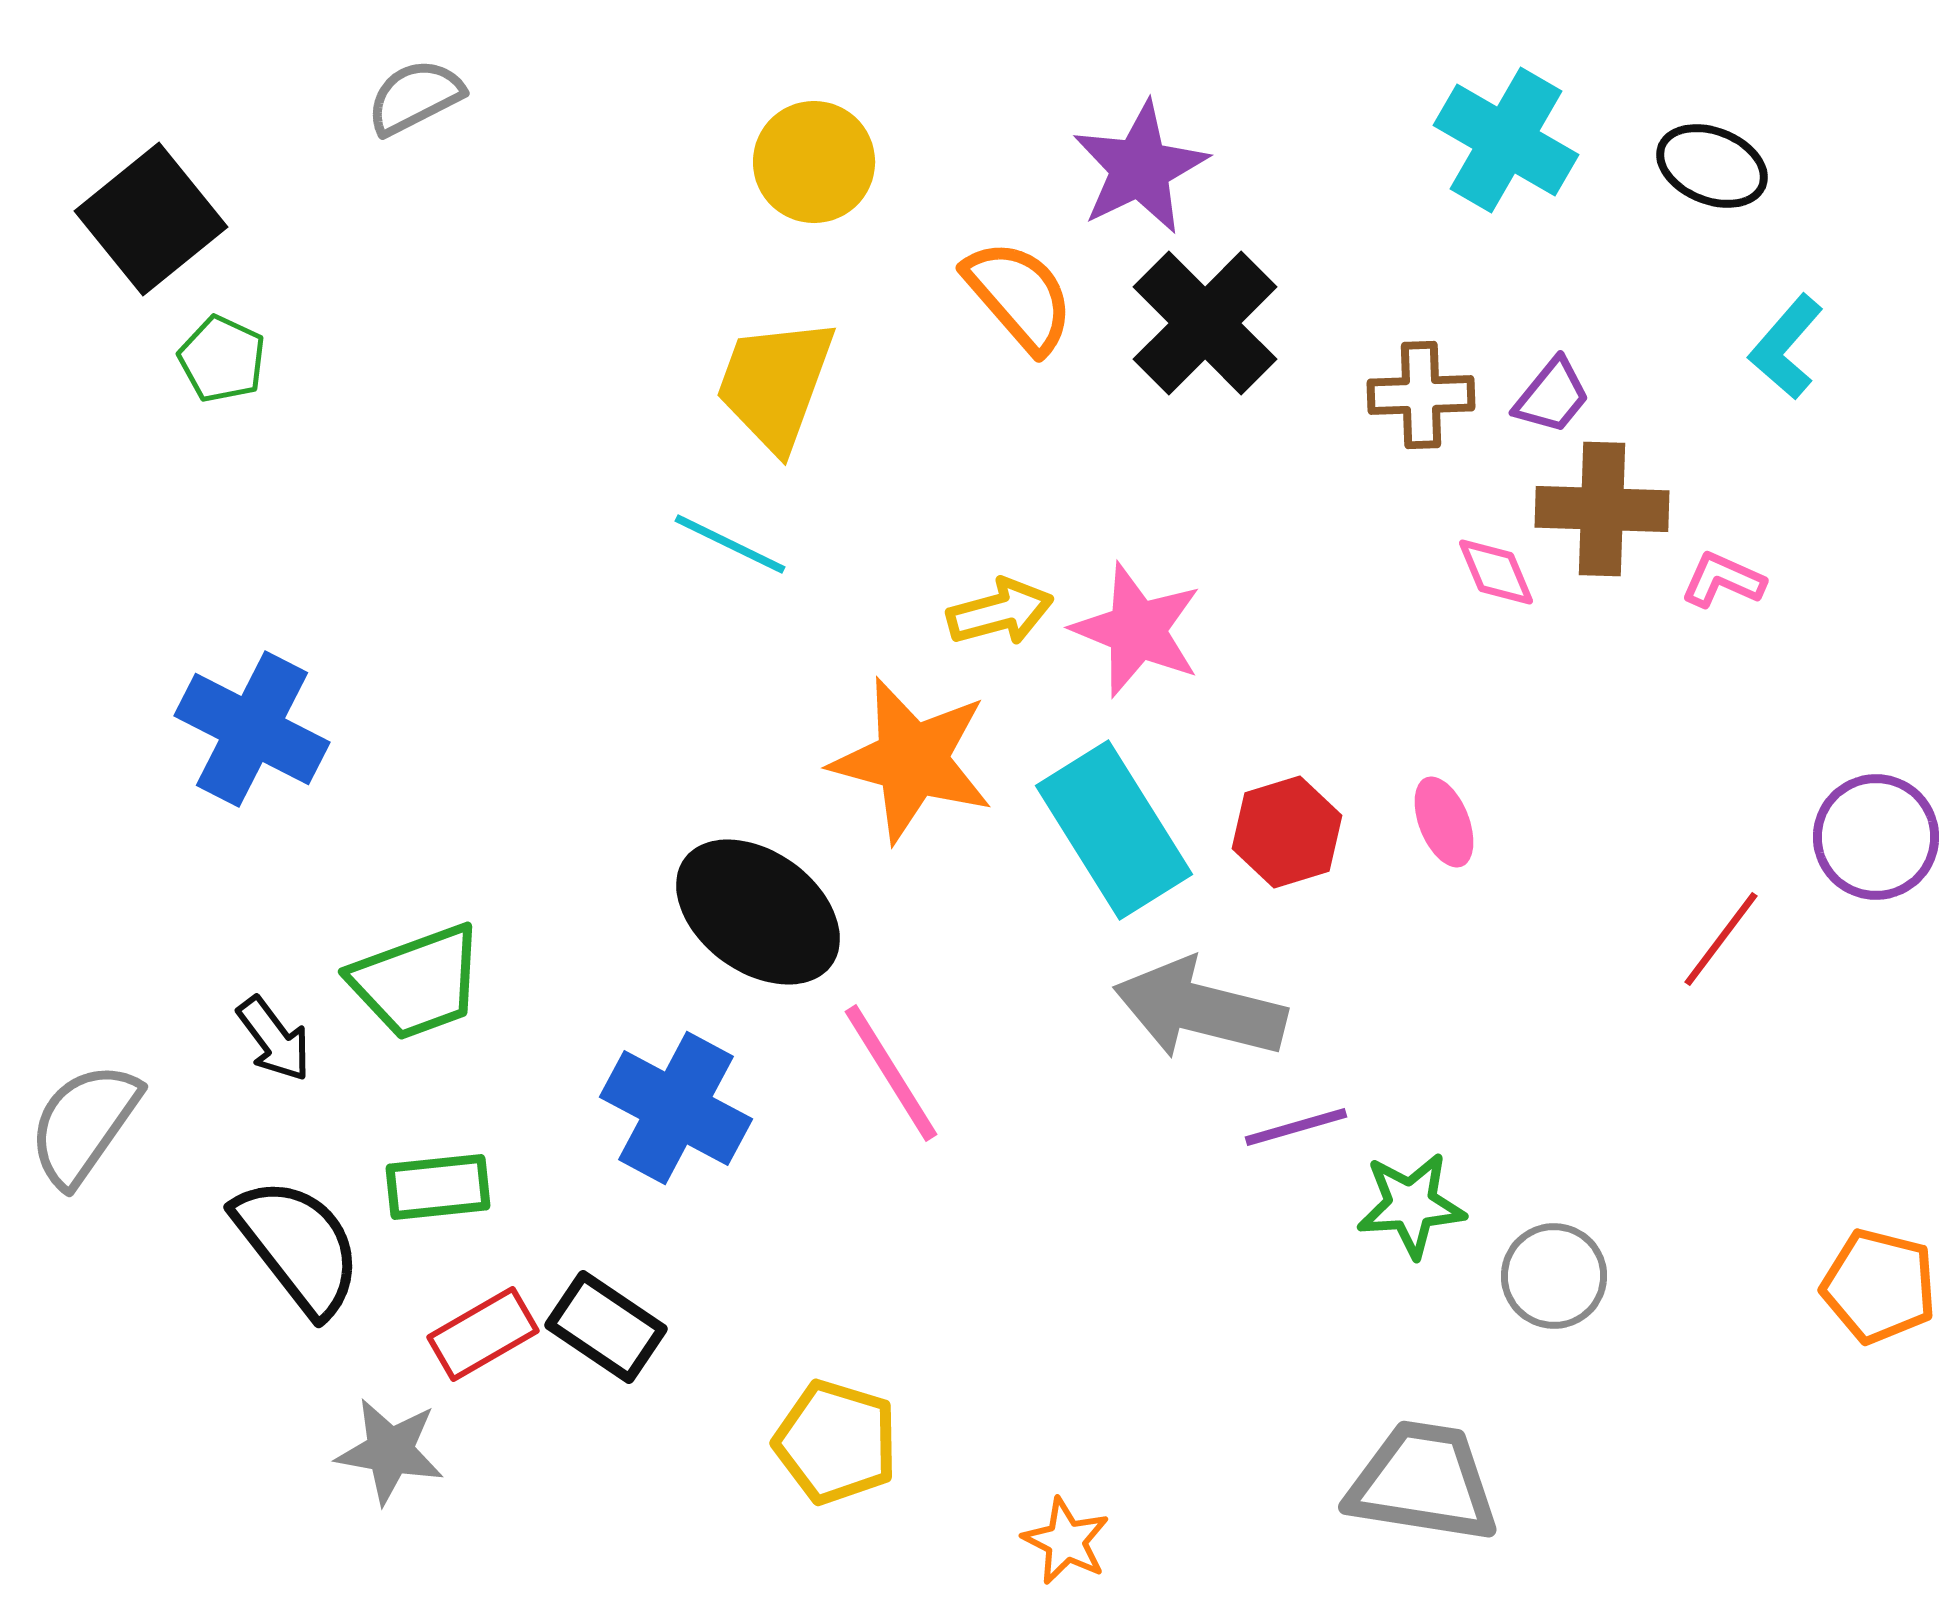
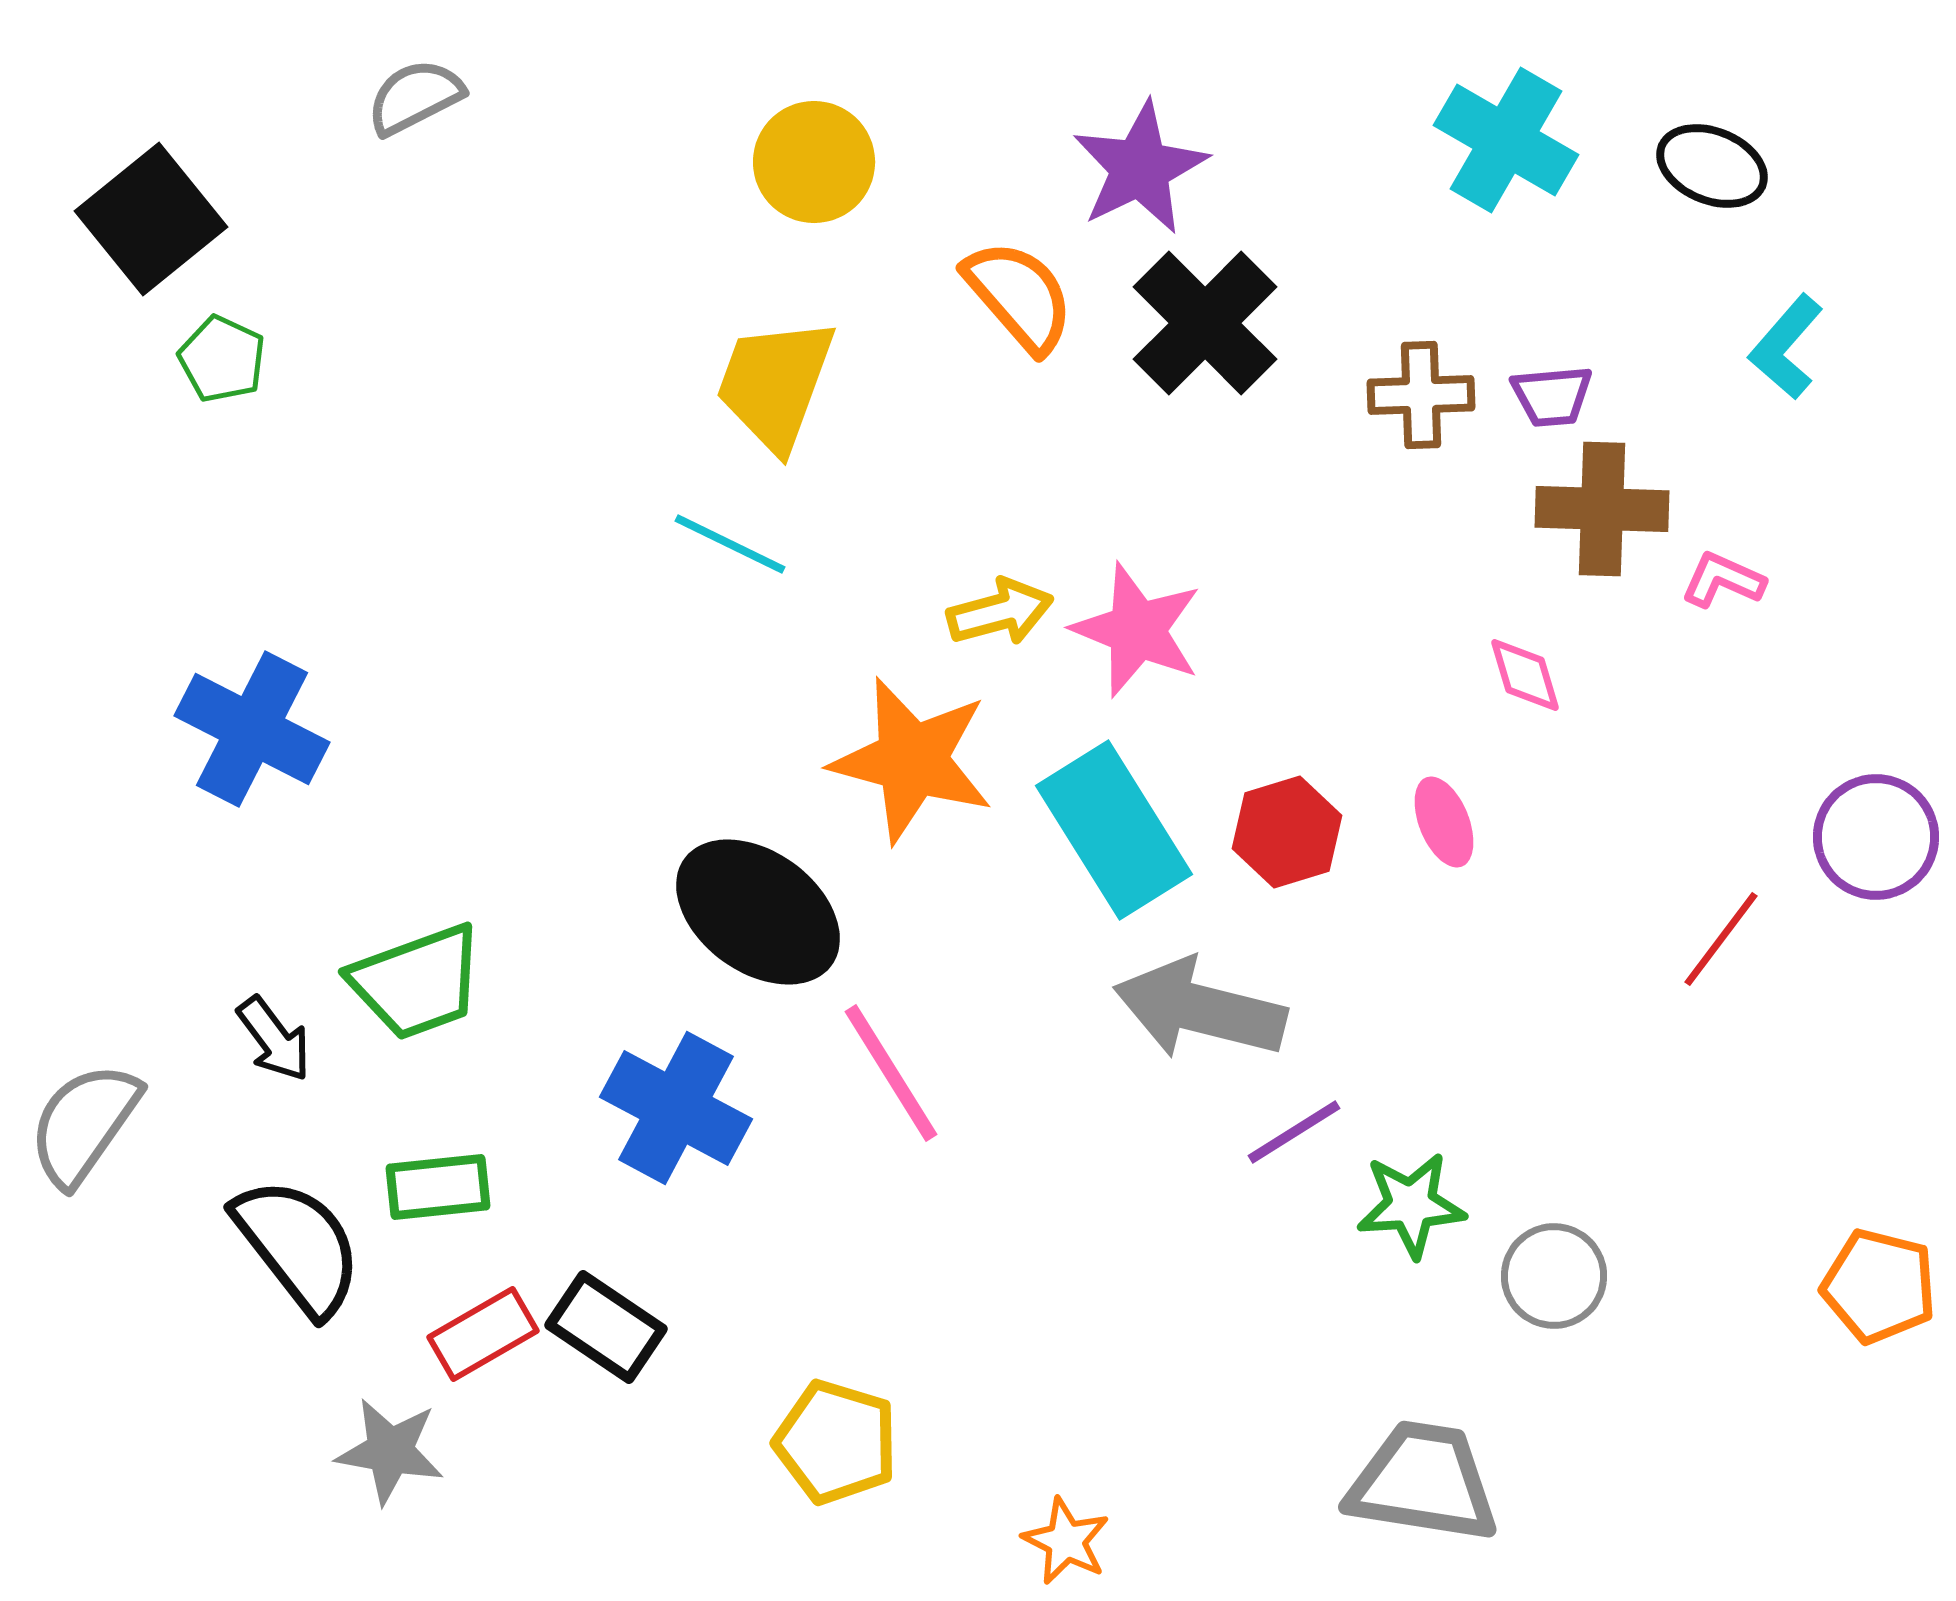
purple trapezoid at (1552, 396): rotated 46 degrees clockwise
pink diamond at (1496, 572): moved 29 px right, 103 px down; rotated 6 degrees clockwise
purple line at (1296, 1127): moved 2 px left, 5 px down; rotated 16 degrees counterclockwise
